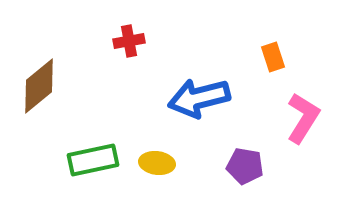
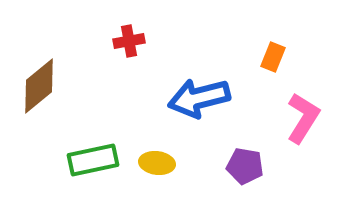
orange rectangle: rotated 40 degrees clockwise
